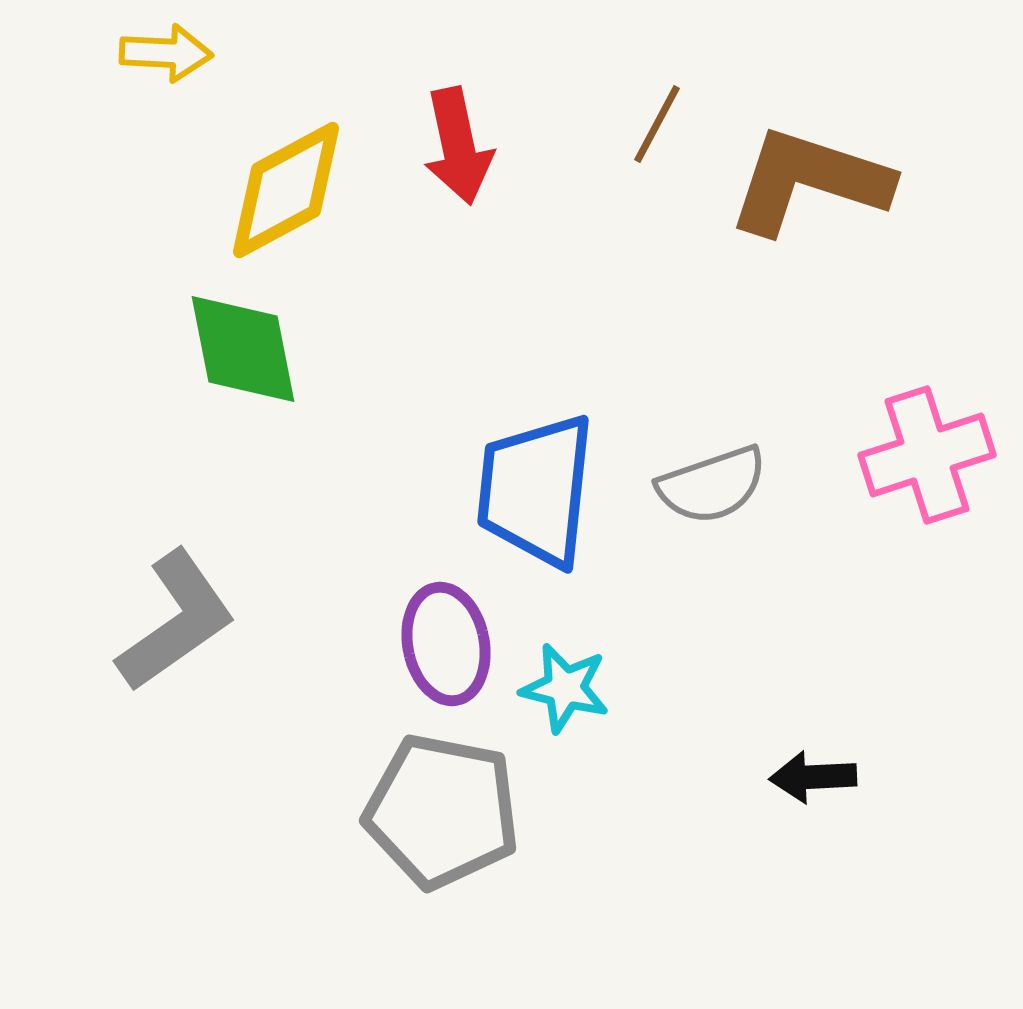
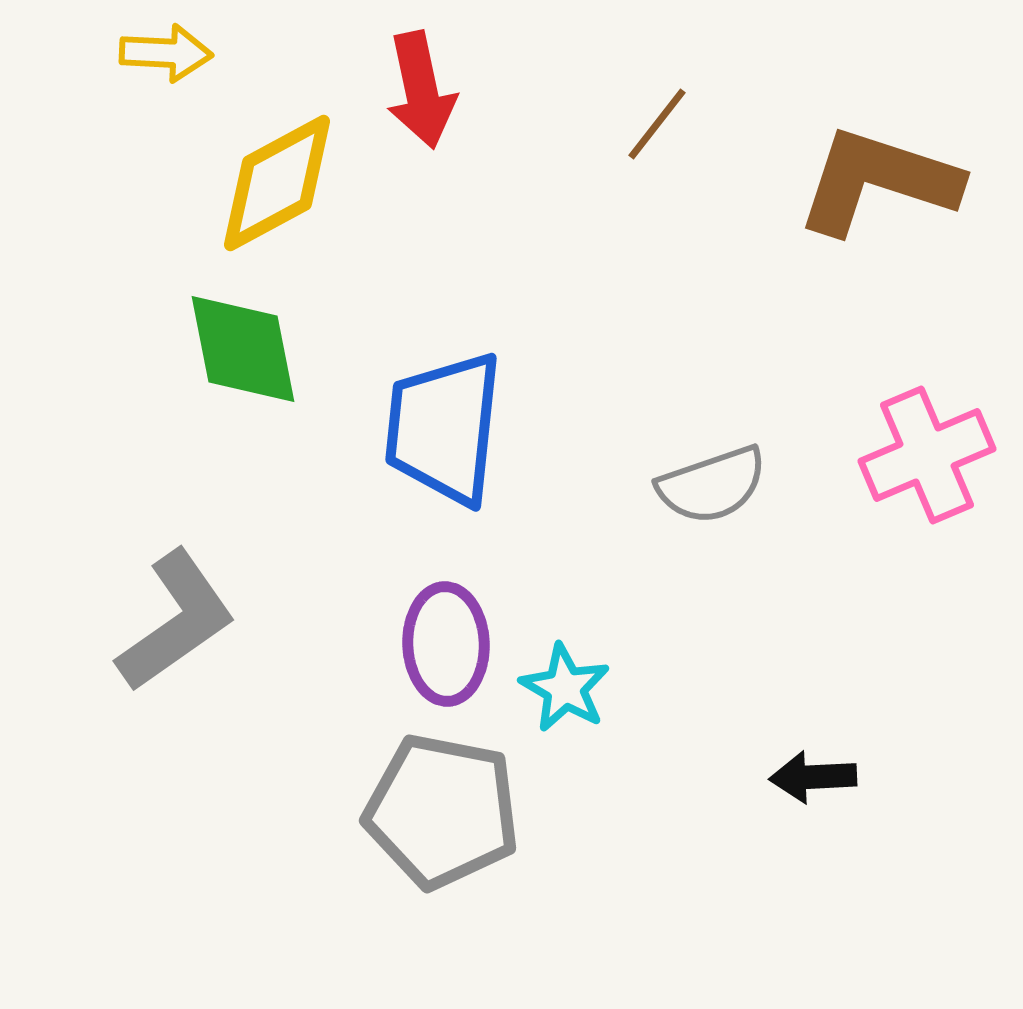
brown line: rotated 10 degrees clockwise
red arrow: moved 37 px left, 56 px up
brown L-shape: moved 69 px right
yellow diamond: moved 9 px left, 7 px up
pink cross: rotated 5 degrees counterclockwise
blue trapezoid: moved 92 px left, 62 px up
purple ellipse: rotated 9 degrees clockwise
cyan star: rotated 16 degrees clockwise
